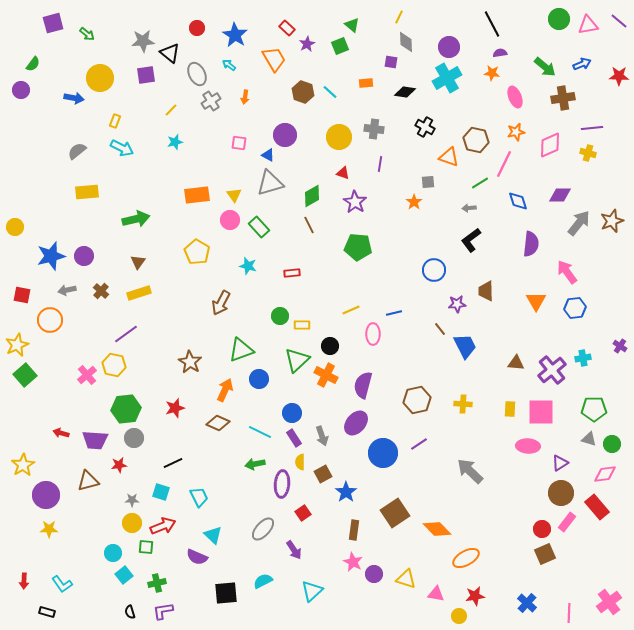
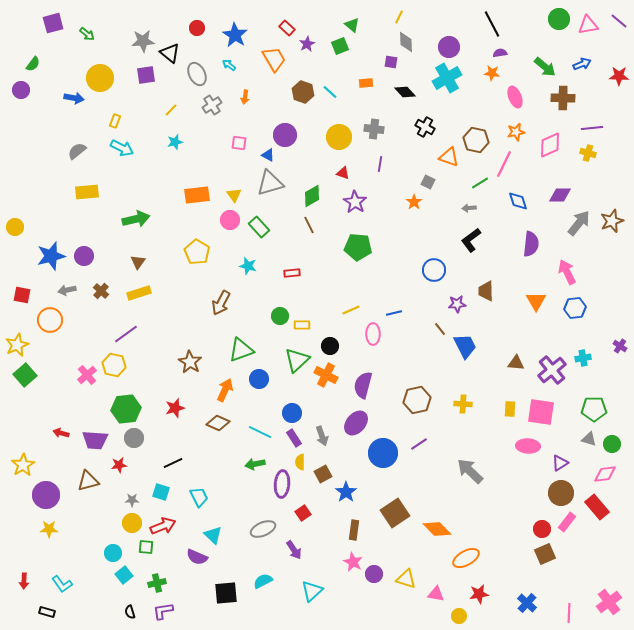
black diamond at (405, 92): rotated 40 degrees clockwise
brown cross at (563, 98): rotated 10 degrees clockwise
gray cross at (211, 101): moved 1 px right, 4 px down
gray square at (428, 182): rotated 32 degrees clockwise
pink arrow at (567, 272): rotated 10 degrees clockwise
pink square at (541, 412): rotated 8 degrees clockwise
gray ellipse at (263, 529): rotated 25 degrees clockwise
red star at (475, 596): moved 4 px right, 2 px up
